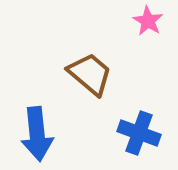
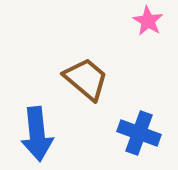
brown trapezoid: moved 4 px left, 5 px down
